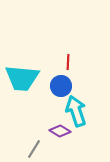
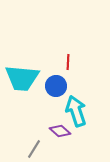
blue circle: moved 5 px left
purple diamond: rotated 10 degrees clockwise
